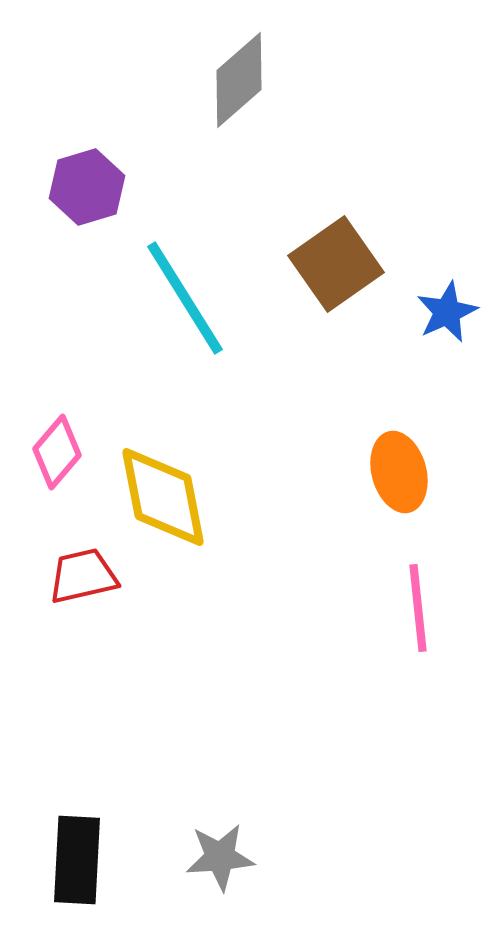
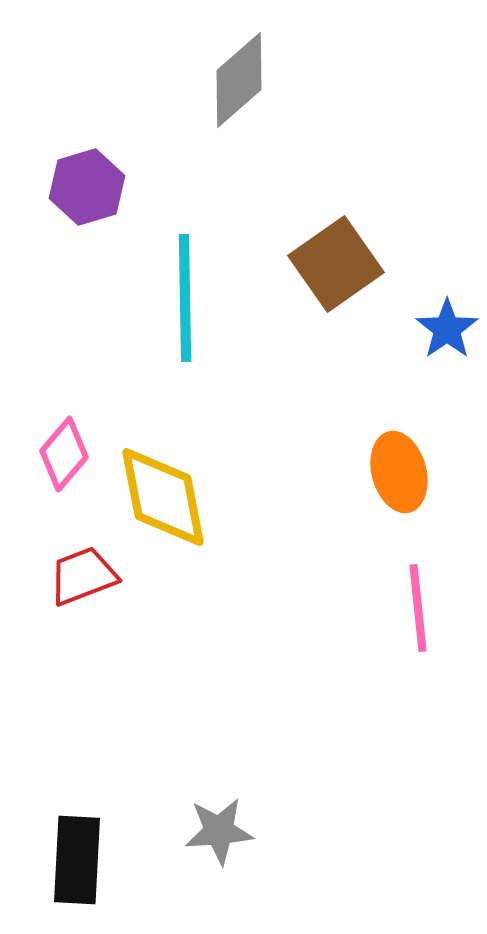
cyan line: rotated 31 degrees clockwise
blue star: moved 17 px down; rotated 10 degrees counterclockwise
pink diamond: moved 7 px right, 2 px down
red trapezoid: rotated 8 degrees counterclockwise
gray star: moved 1 px left, 26 px up
